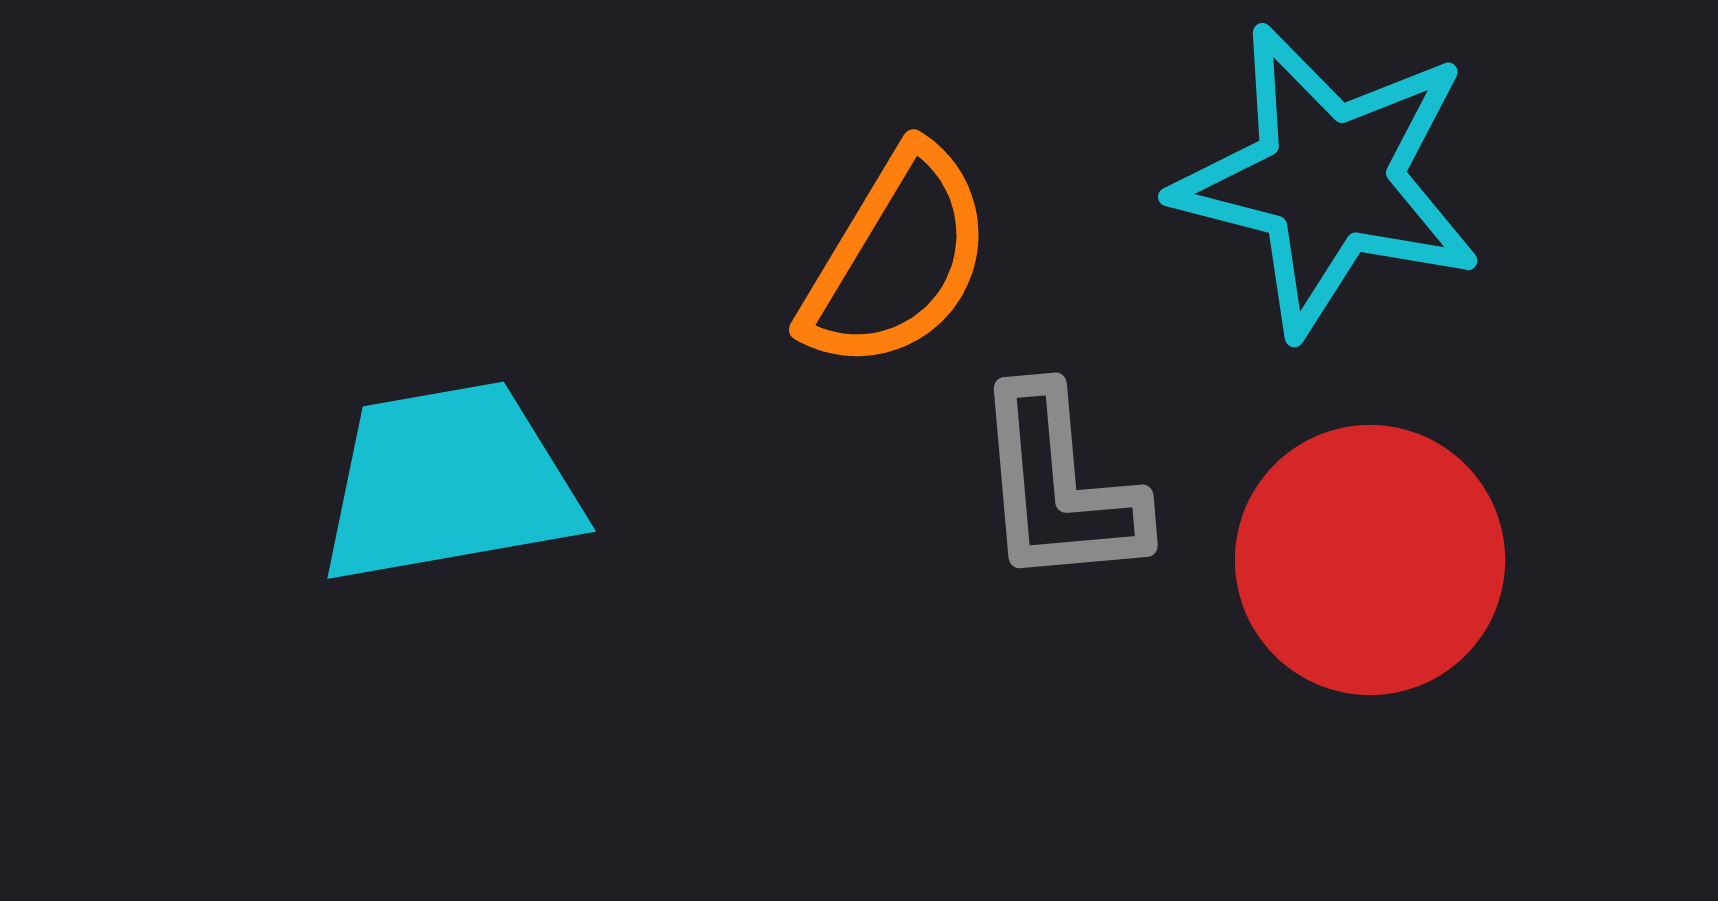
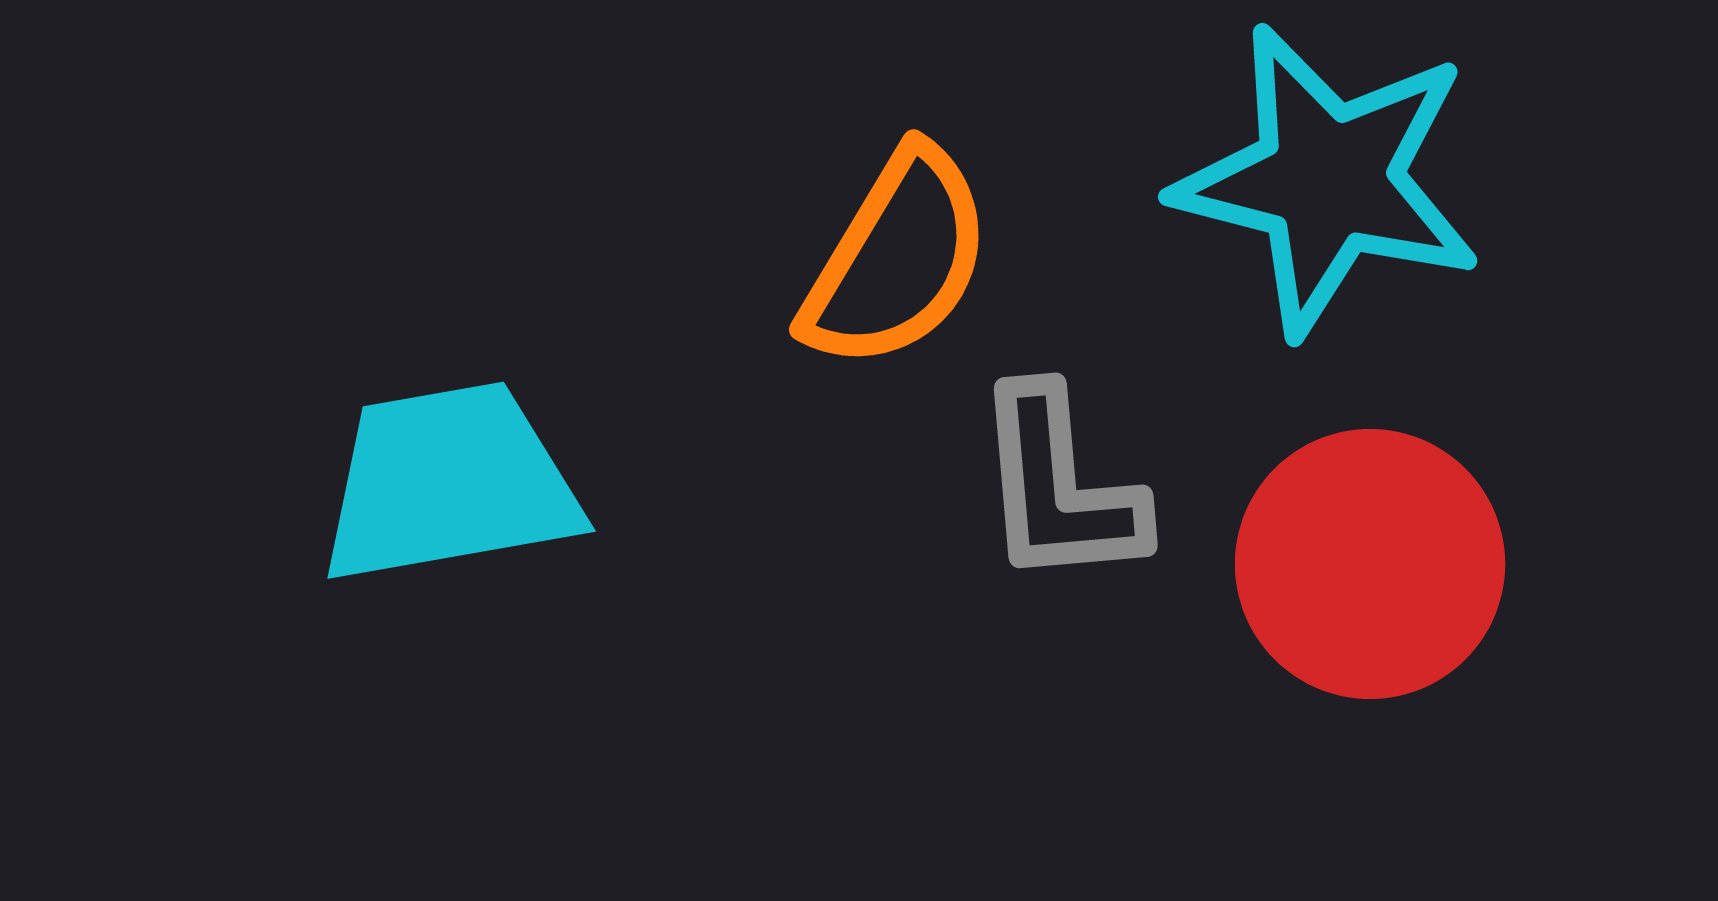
red circle: moved 4 px down
